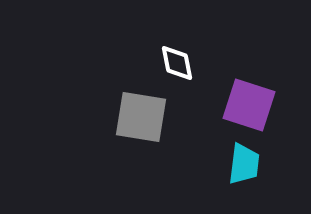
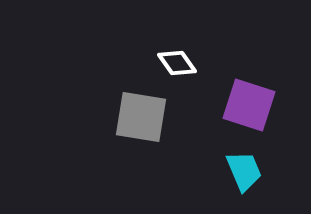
white diamond: rotated 24 degrees counterclockwise
cyan trapezoid: moved 7 px down; rotated 30 degrees counterclockwise
